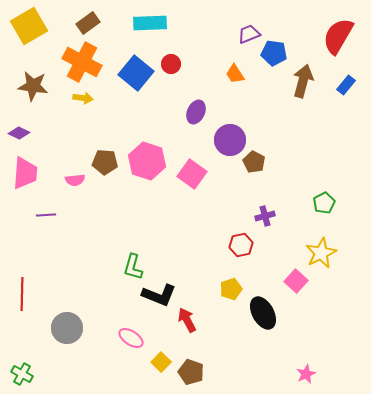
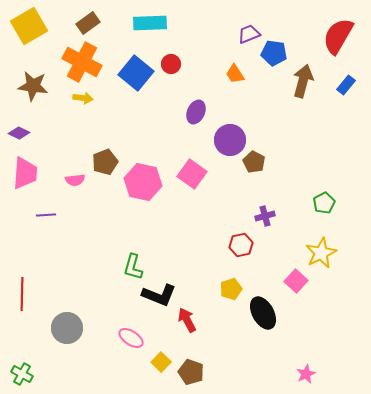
pink hexagon at (147, 161): moved 4 px left, 21 px down; rotated 6 degrees counterclockwise
brown pentagon at (105, 162): rotated 25 degrees counterclockwise
